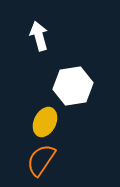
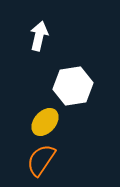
white arrow: rotated 28 degrees clockwise
yellow ellipse: rotated 16 degrees clockwise
